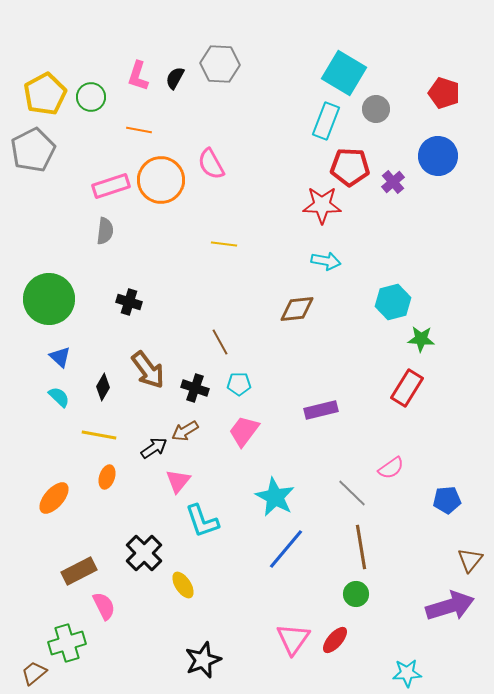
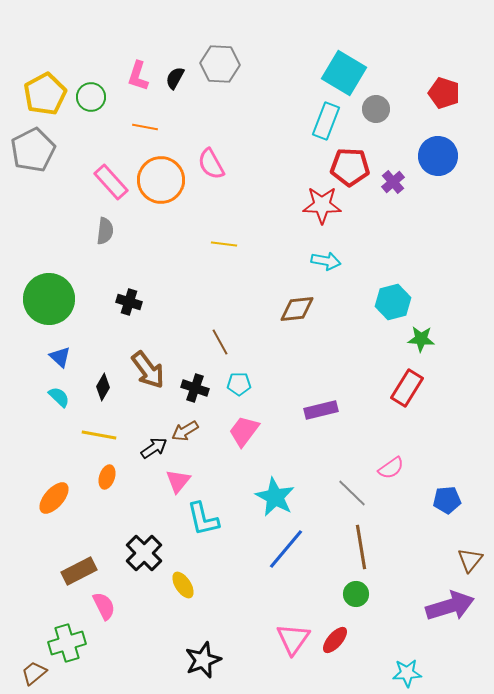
orange line at (139, 130): moved 6 px right, 3 px up
pink rectangle at (111, 186): moved 4 px up; rotated 66 degrees clockwise
cyan L-shape at (202, 521): moved 1 px right, 2 px up; rotated 6 degrees clockwise
